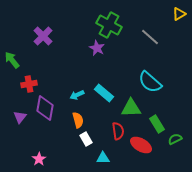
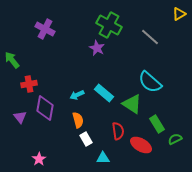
purple cross: moved 2 px right, 7 px up; rotated 18 degrees counterclockwise
green triangle: moved 1 px right, 4 px up; rotated 35 degrees clockwise
purple triangle: rotated 16 degrees counterclockwise
